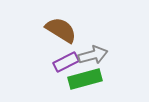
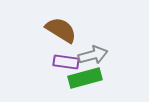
purple rectangle: rotated 35 degrees clockwise
green rectangle: moved 1 px up
